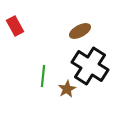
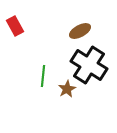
black cross: moved 1 px left, 1 px up
